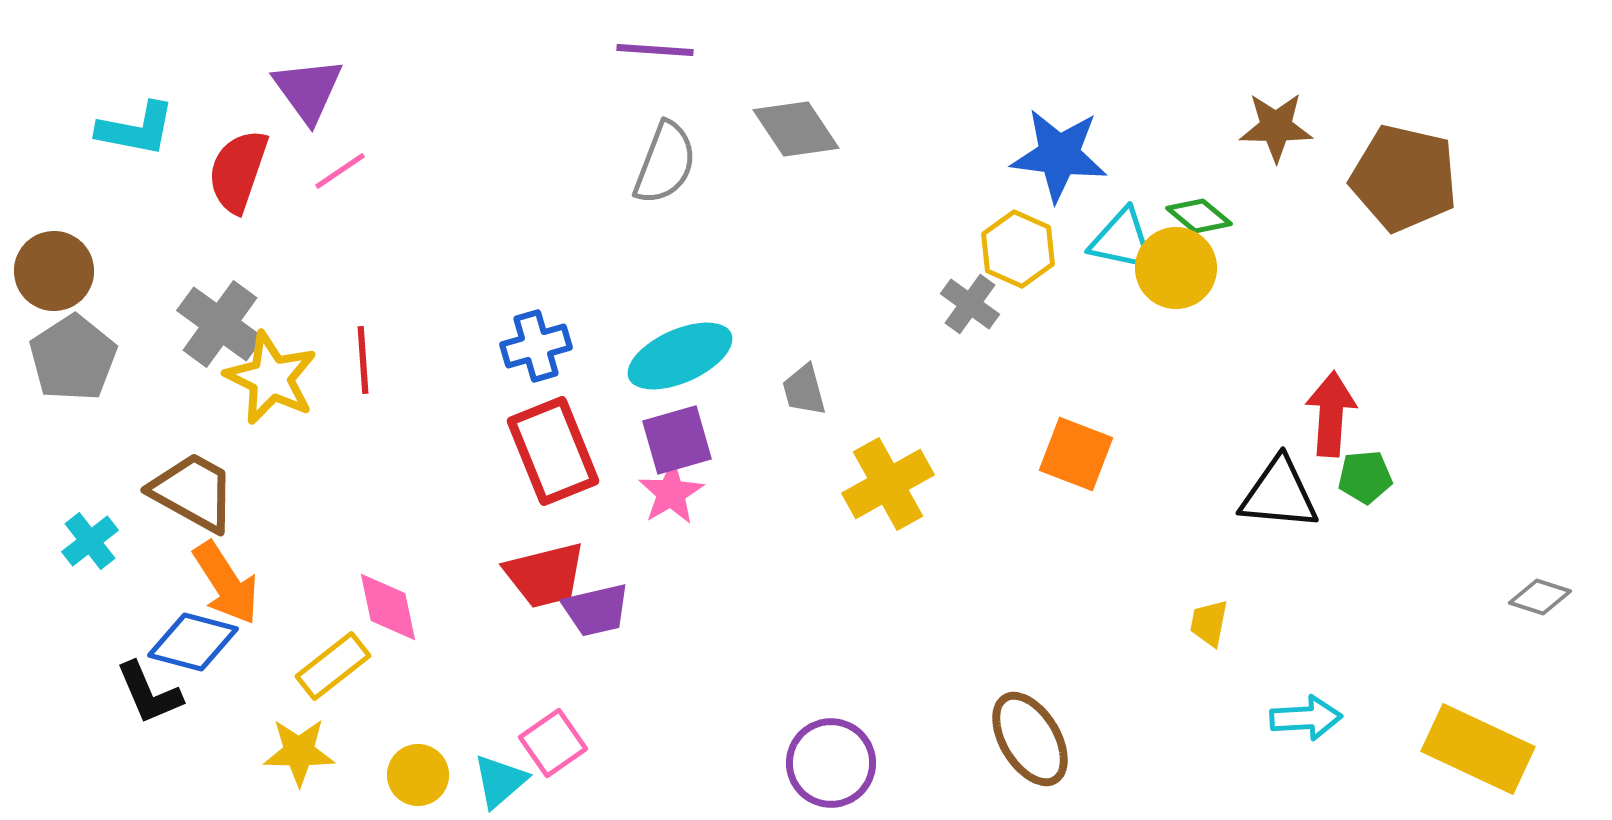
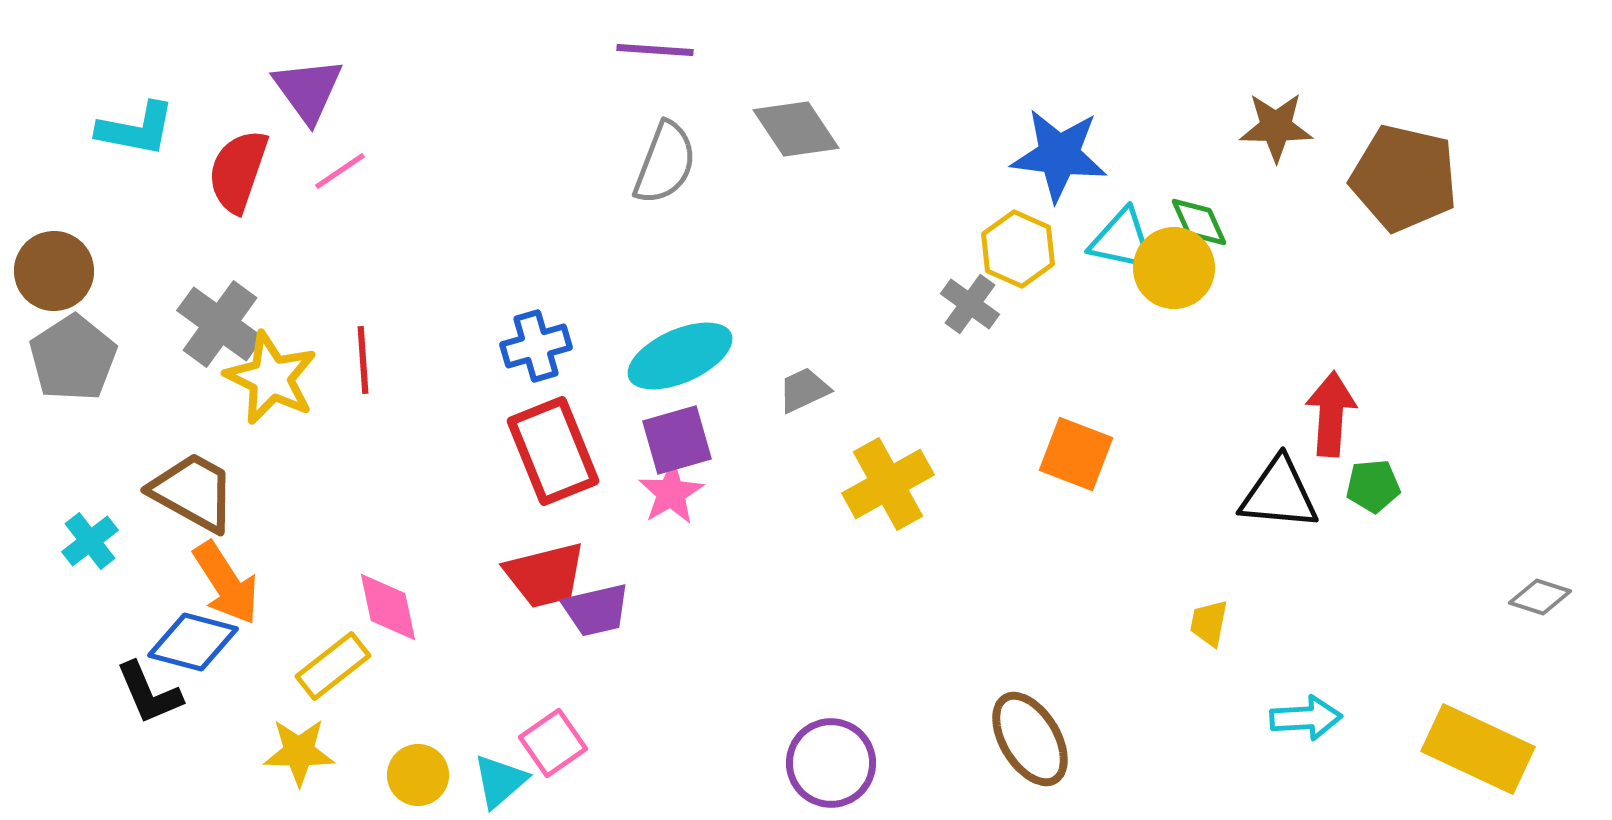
green diamond at (1199, 216): moved 6 px down; rotated 26 degrees clockwise
yellow circle at (1176, 268): moved 2 px left
gray trapezoid at (804, 390): rotated 80 degrees clockwise
green pentagon at (1365, 477): moved 8 px right, 9 px down
